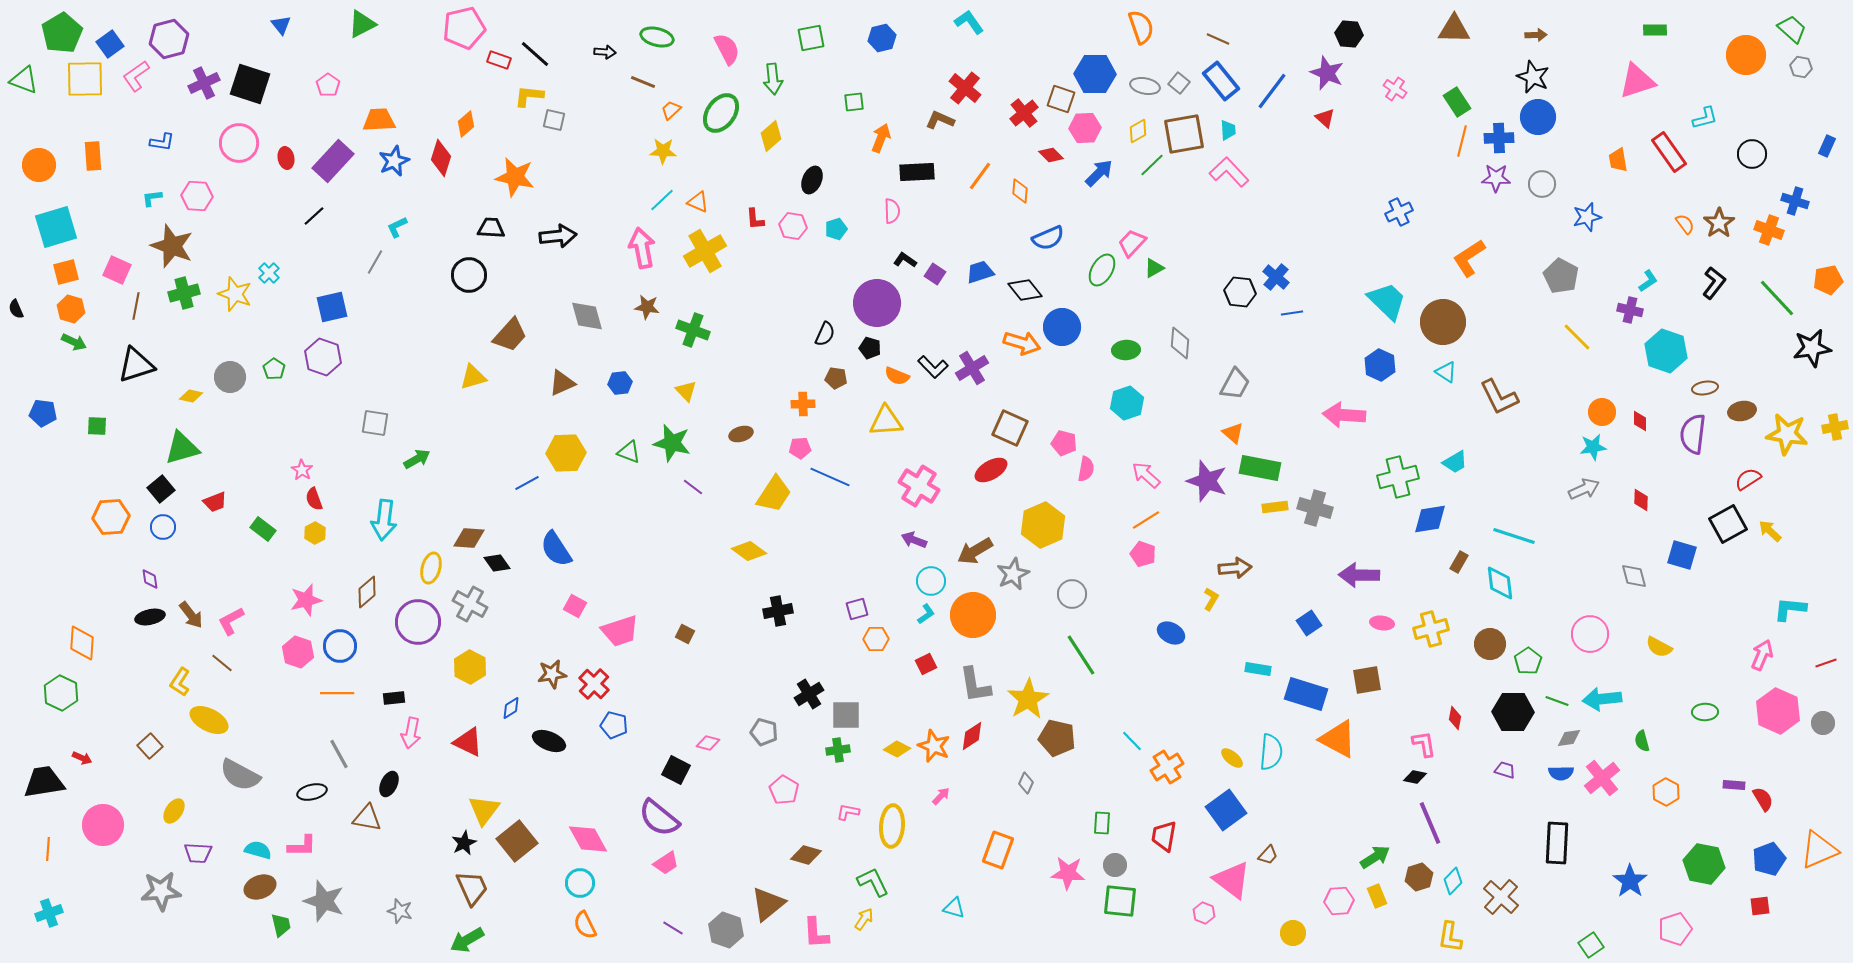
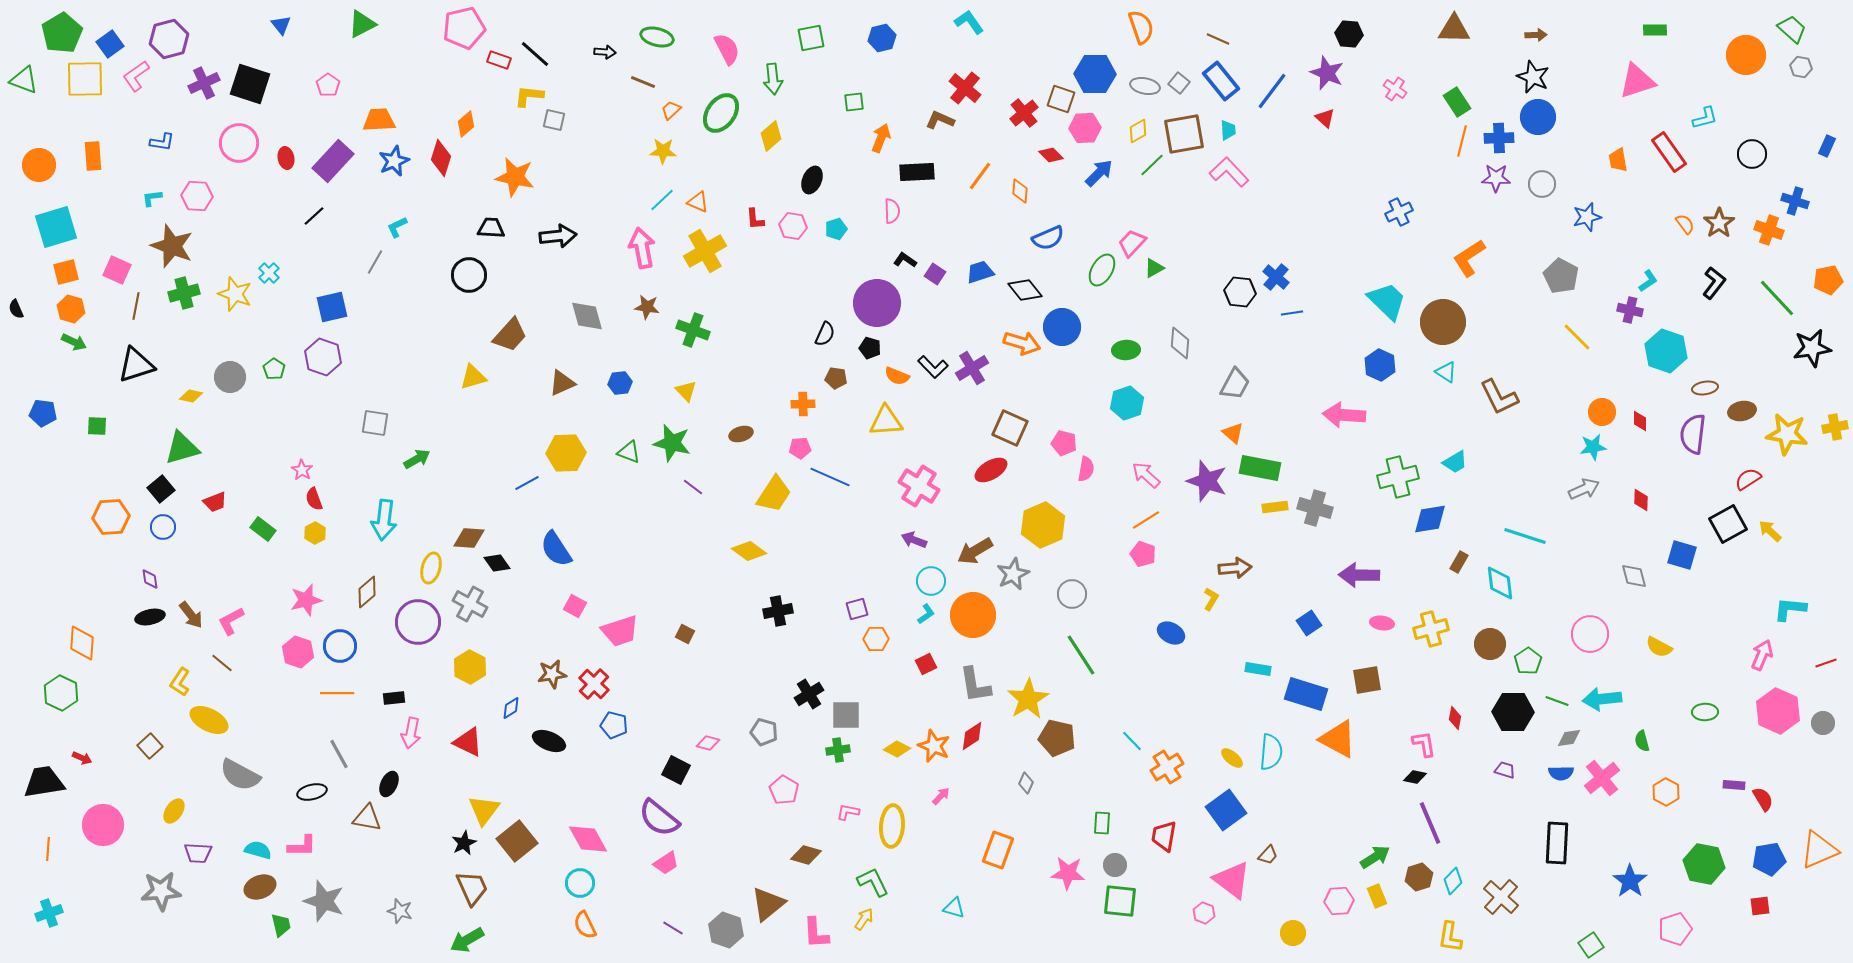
cyan line at (1514, 536): moved 11 px right
blue pentagon at (1769, 859): rotated 12 degrees clockwise
